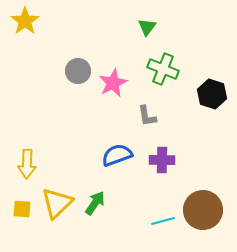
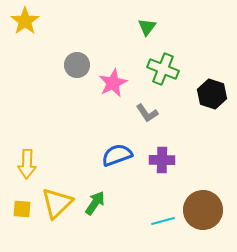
gray circle: moved 1 px left, 6 px up
gray L-shape: moved 3 px up; rotated 25 degrees counterclockwise
